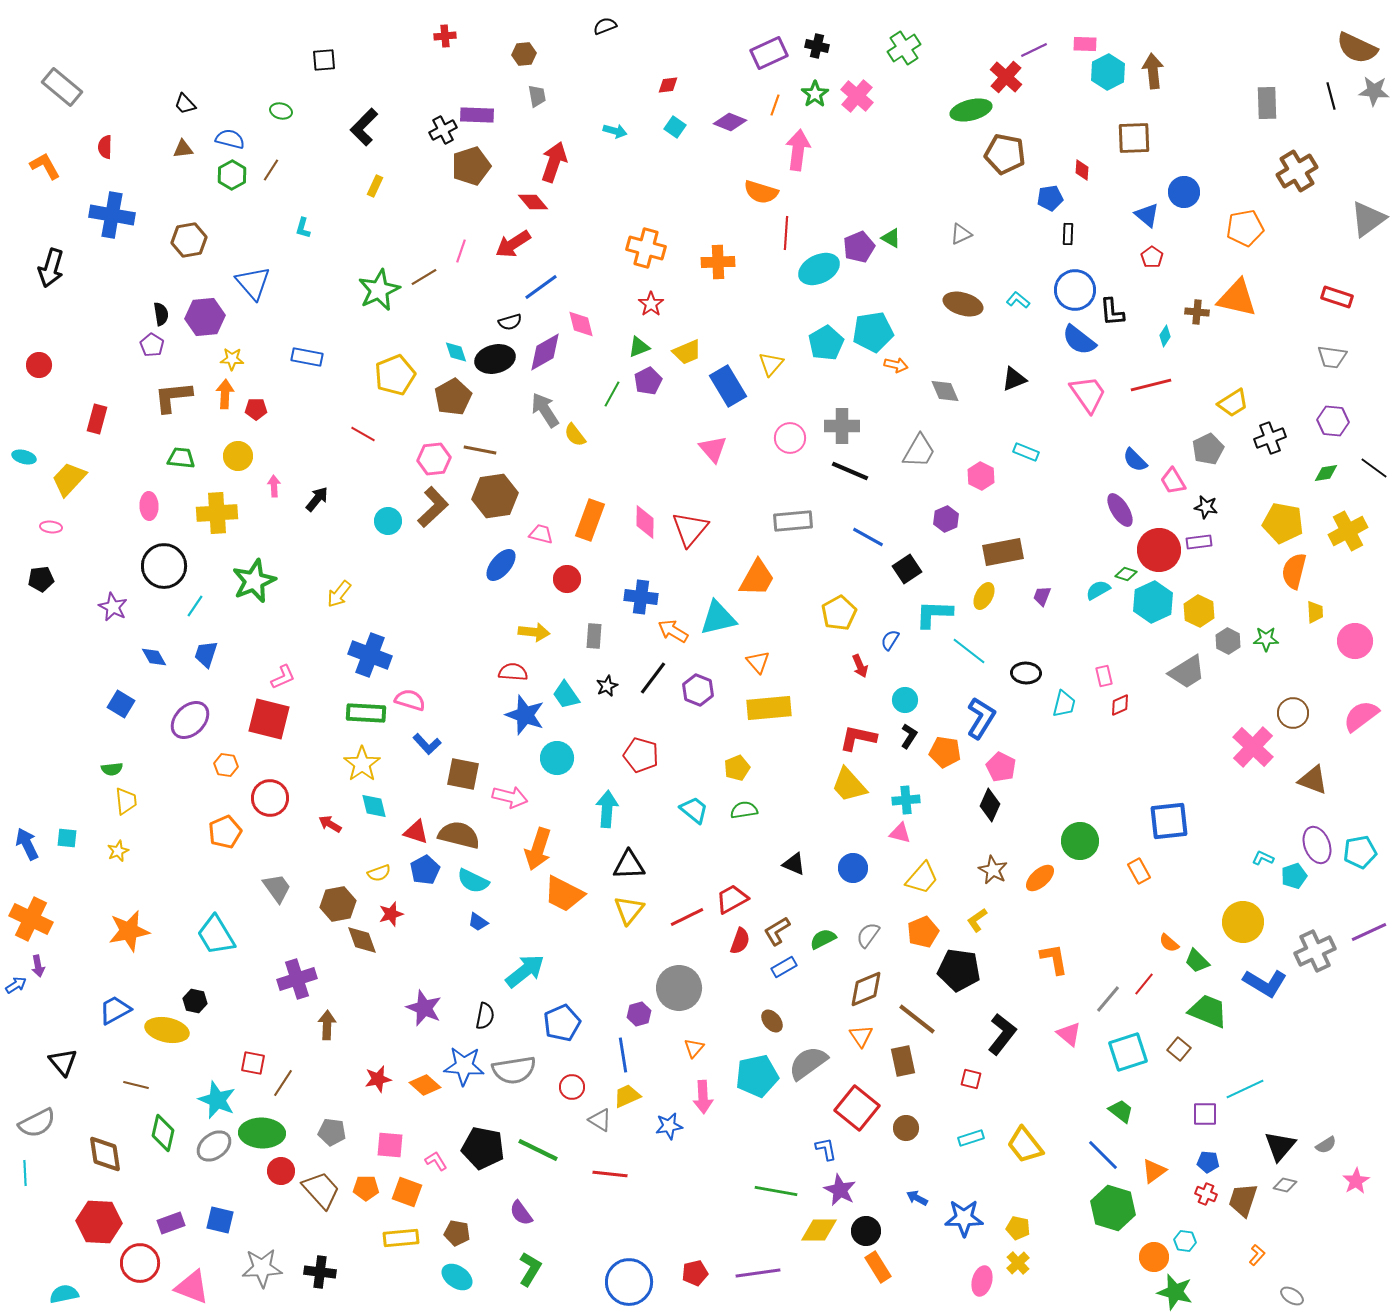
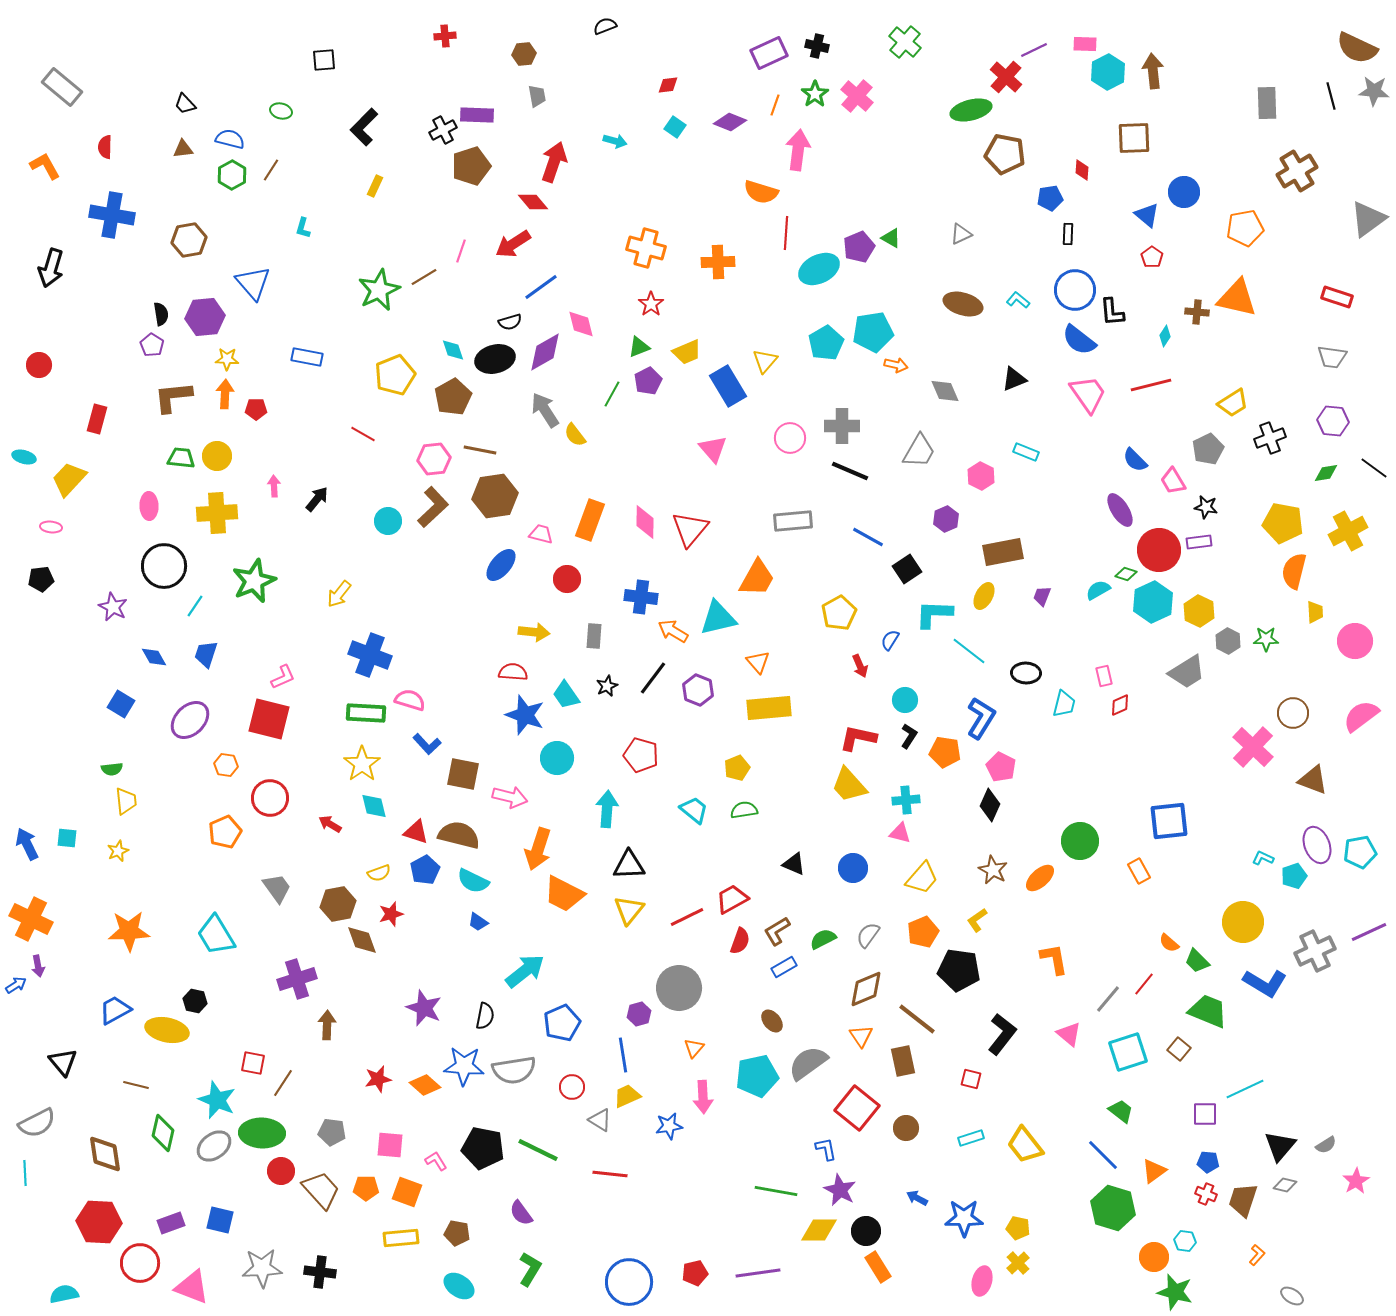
green cross at (904, 48): moved 1 px right, 6 px up; rotated 16 degrees counterclockwise
cyan arrow at (615, 131): moved 10 px down
cyan diamond at (456, 352): moved 3 px left, 2 px up
yellow star at (232, 359): moved 5 px left
yellow triangle at (771, 364): moved 6 px left, 3 px up
yellow circle at (238, 456): moved 21 px left
orange star at (129, 931): rotated 9 degrees clockwise
cyan ellipse at (457, 1277): moved 2 px right, 9 px down
